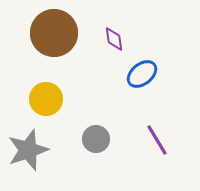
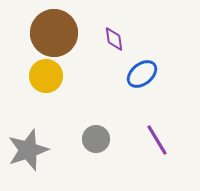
yellow circle: moved 23 px up
